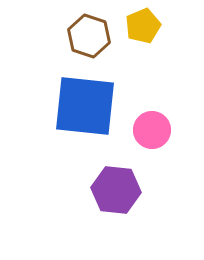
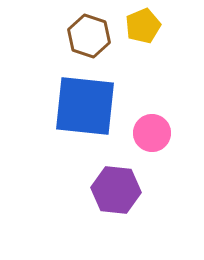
pink circle: moved 3 px down
